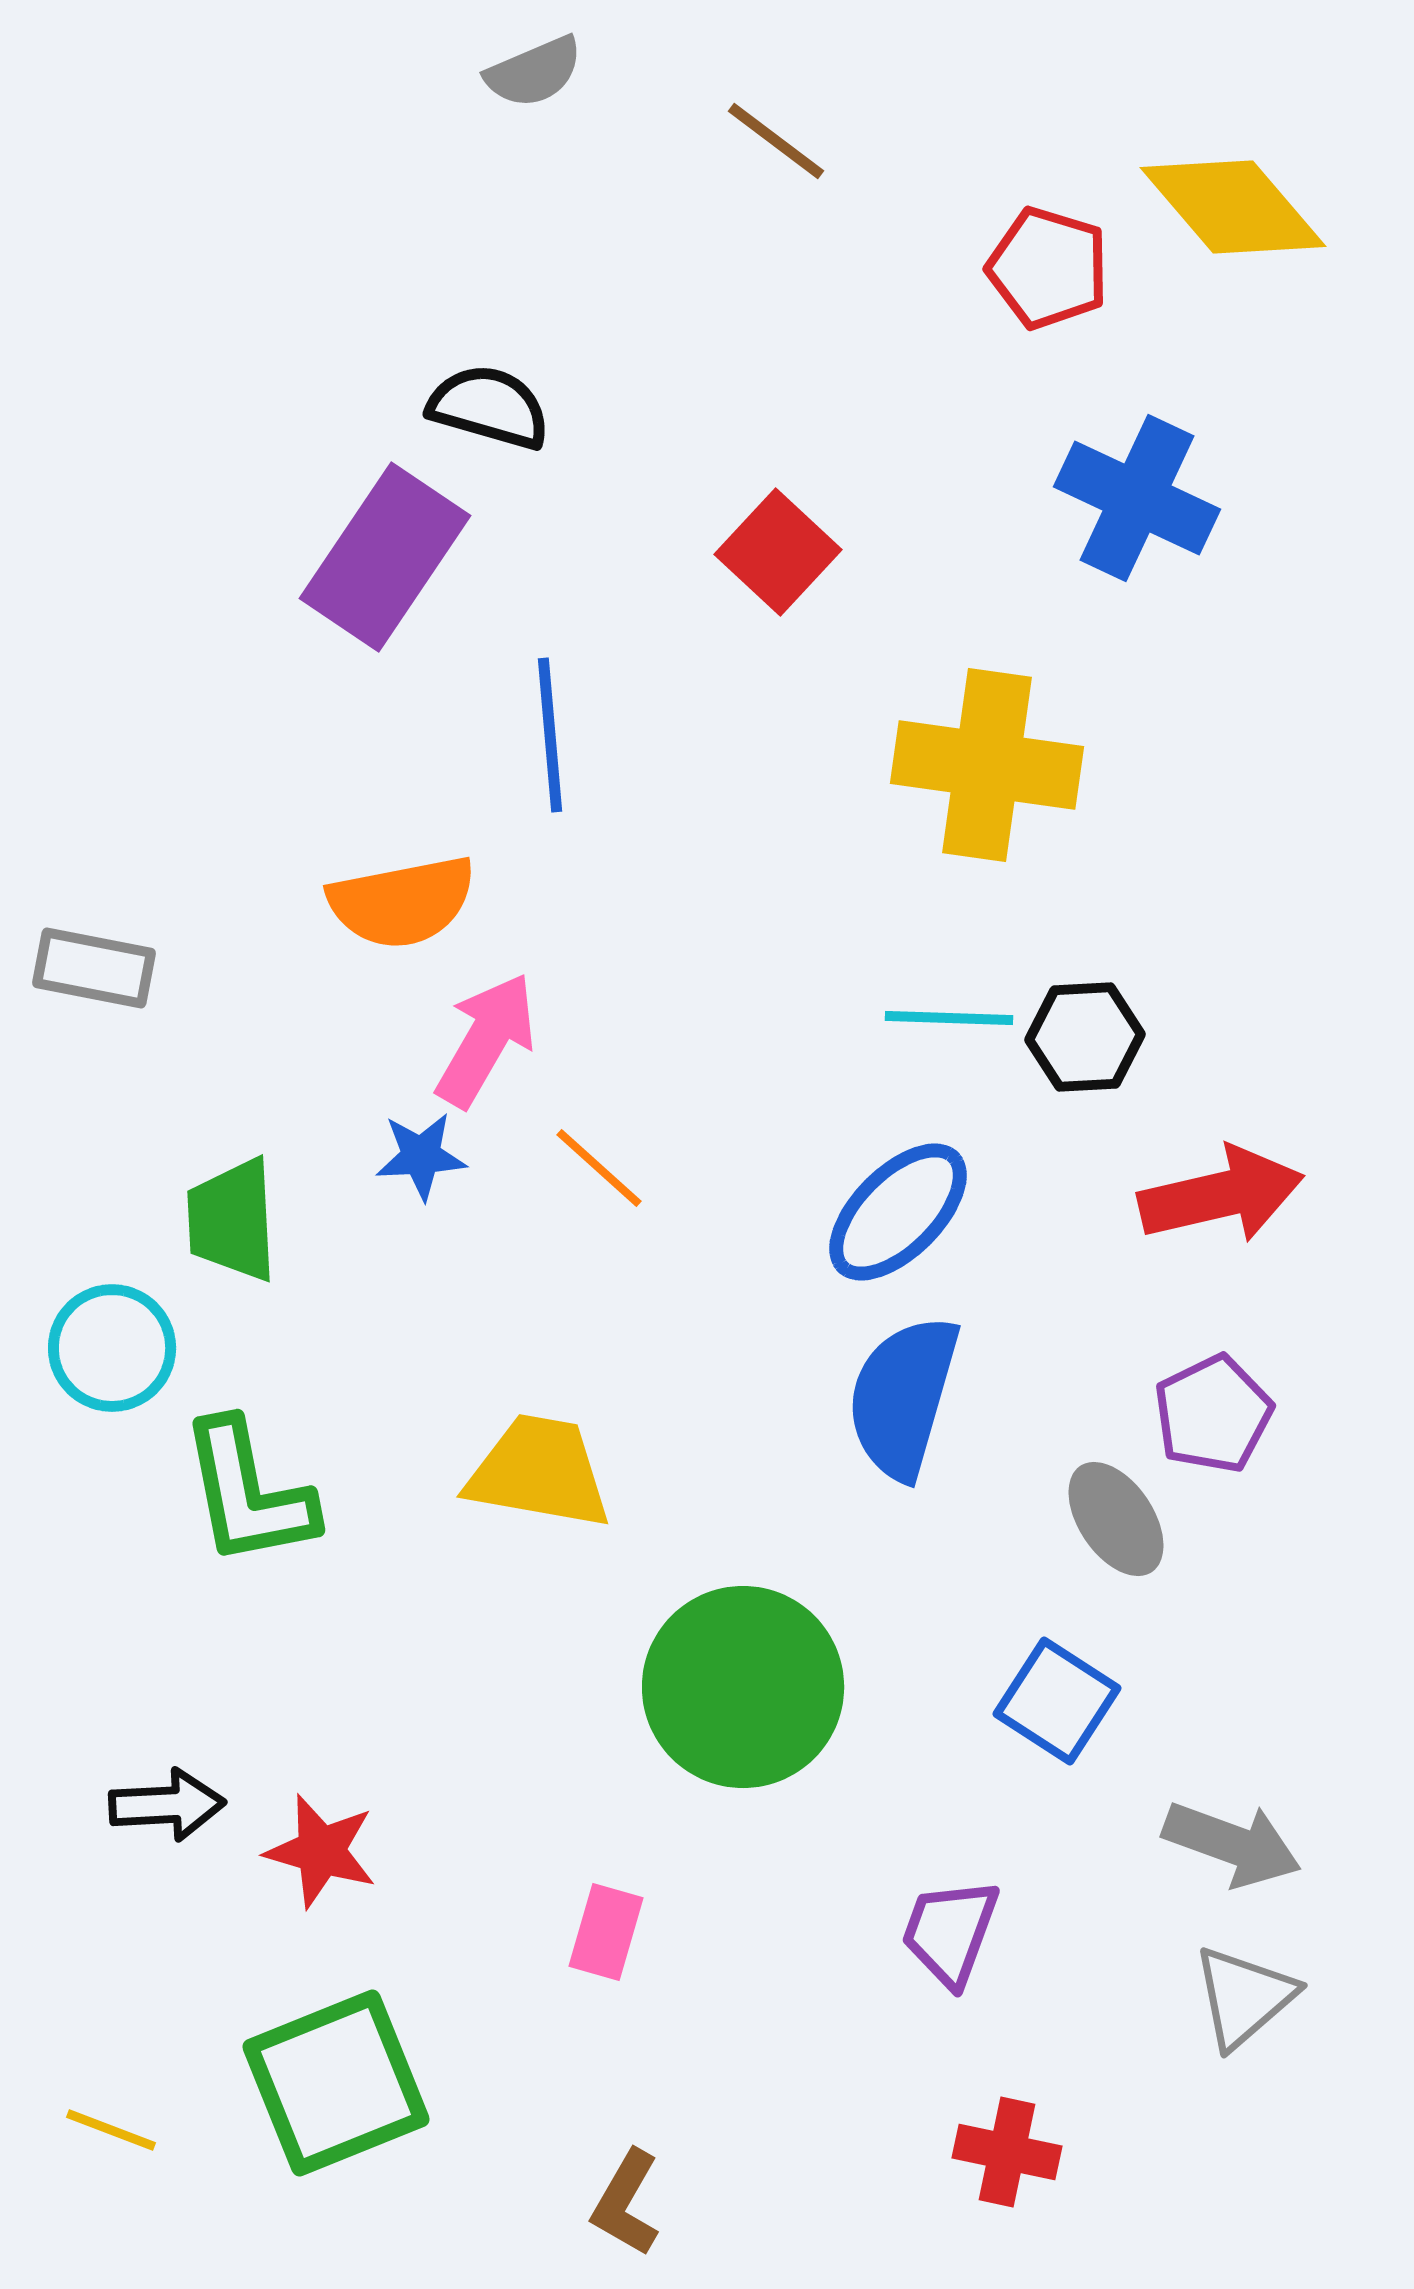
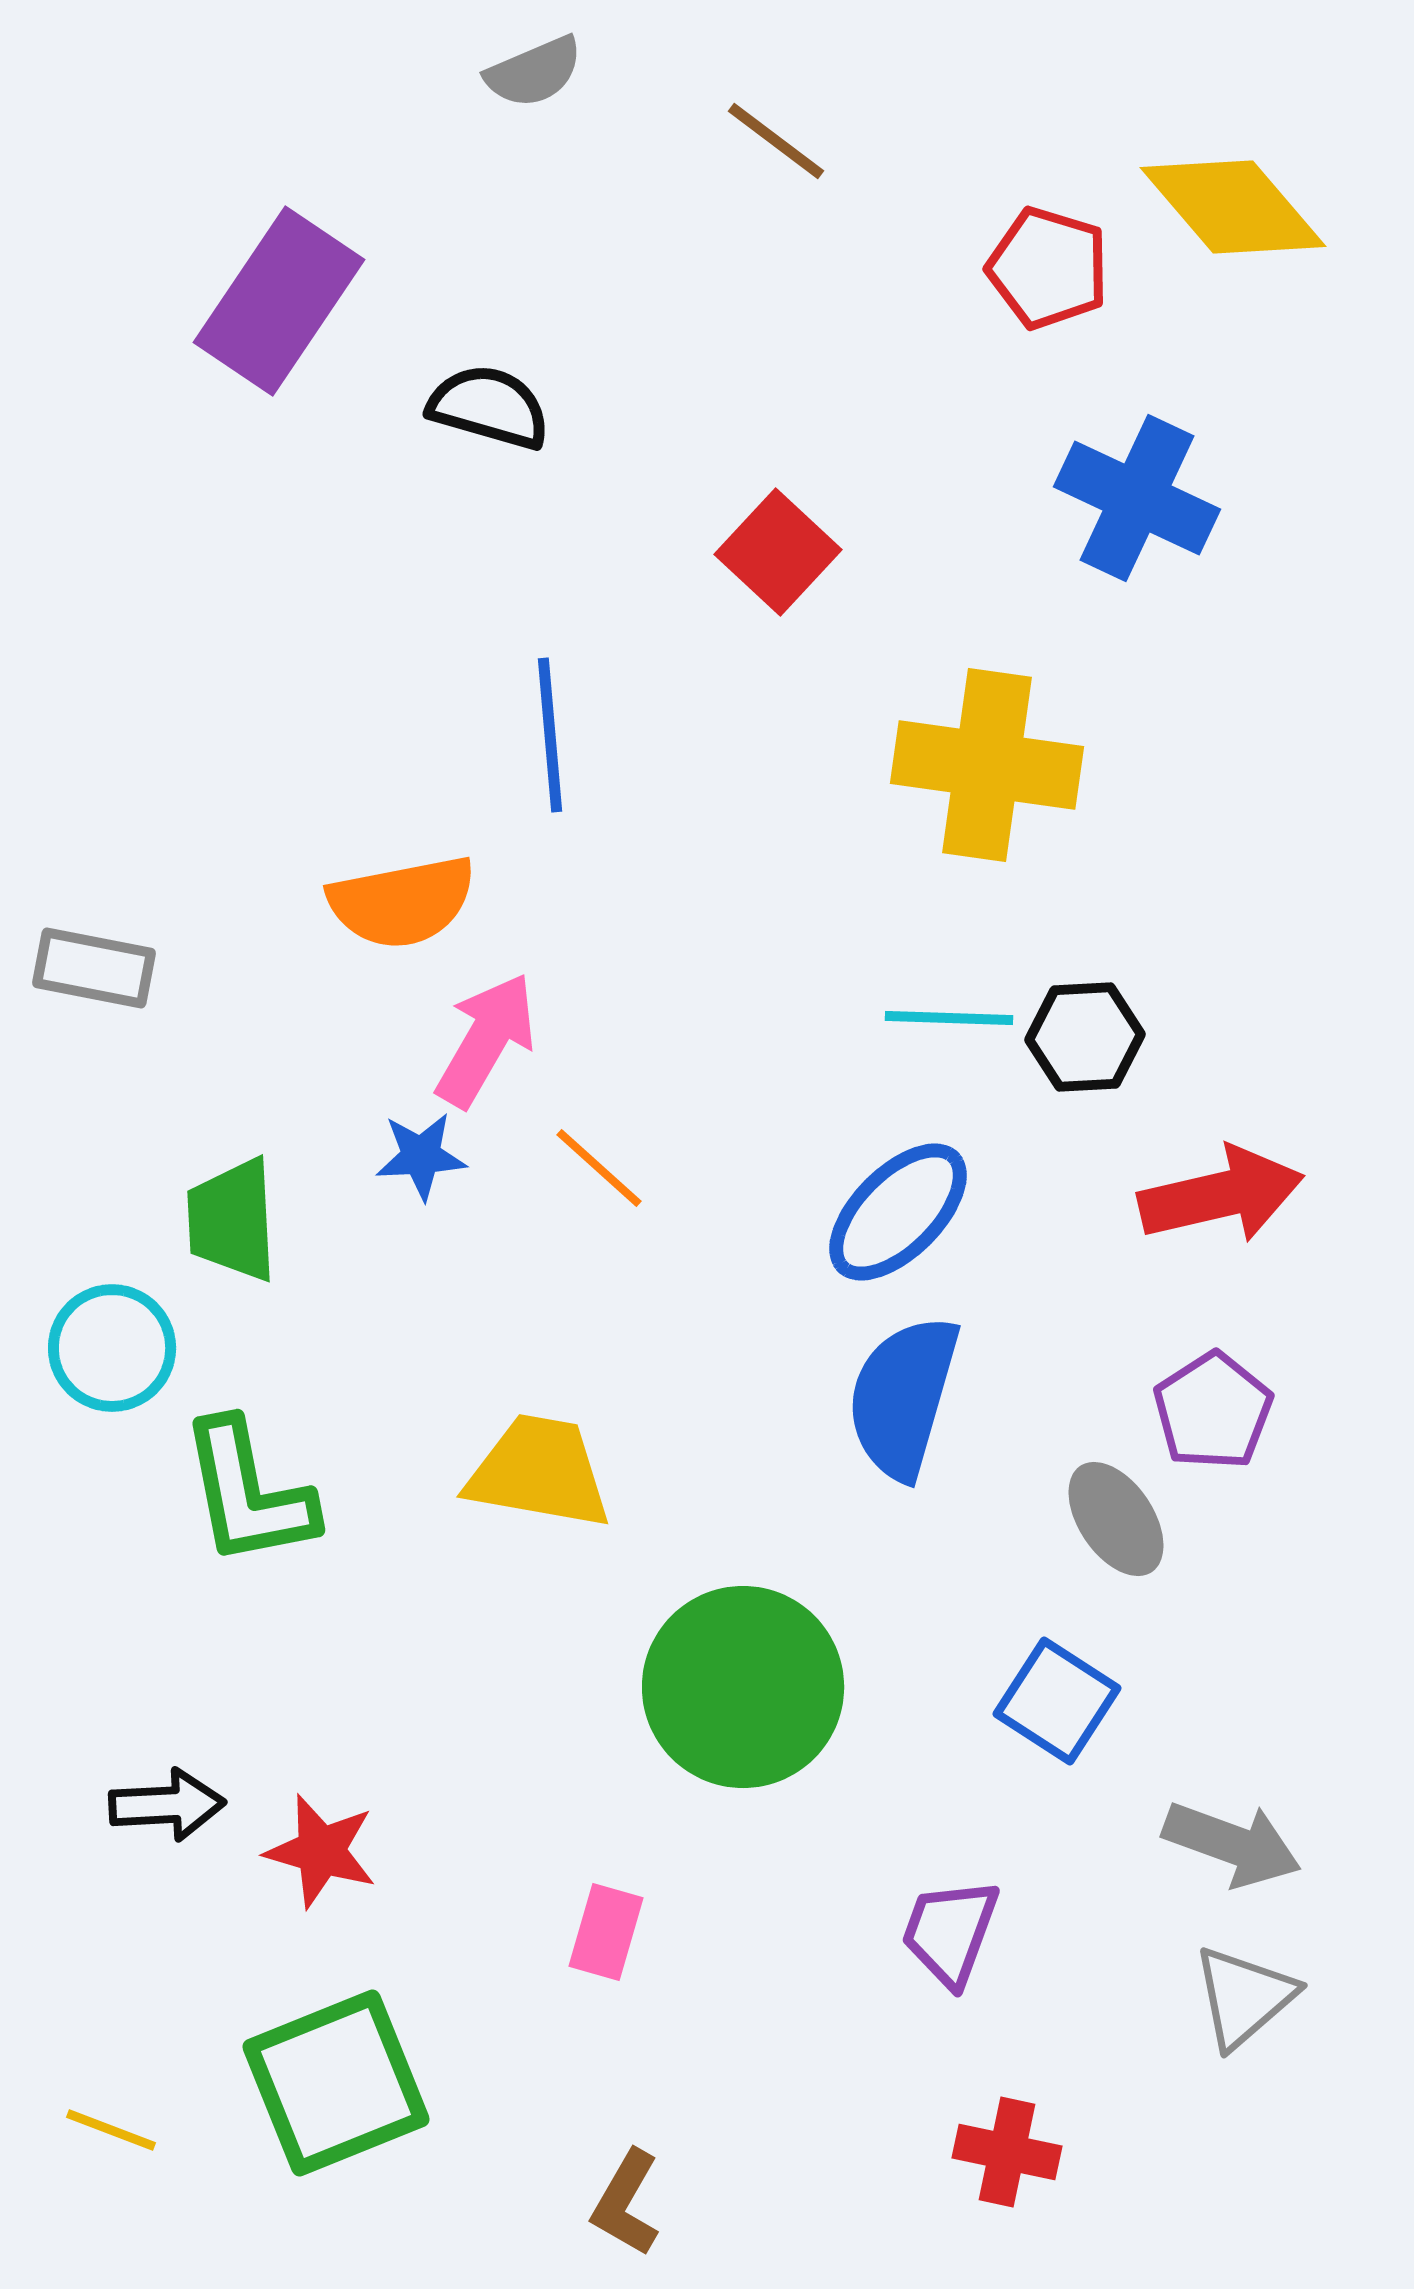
purple rectangle: moved 106 px left, 256 px up
purple pentagon: moved 3 px up; rotated 7 degrees counterclockwise
